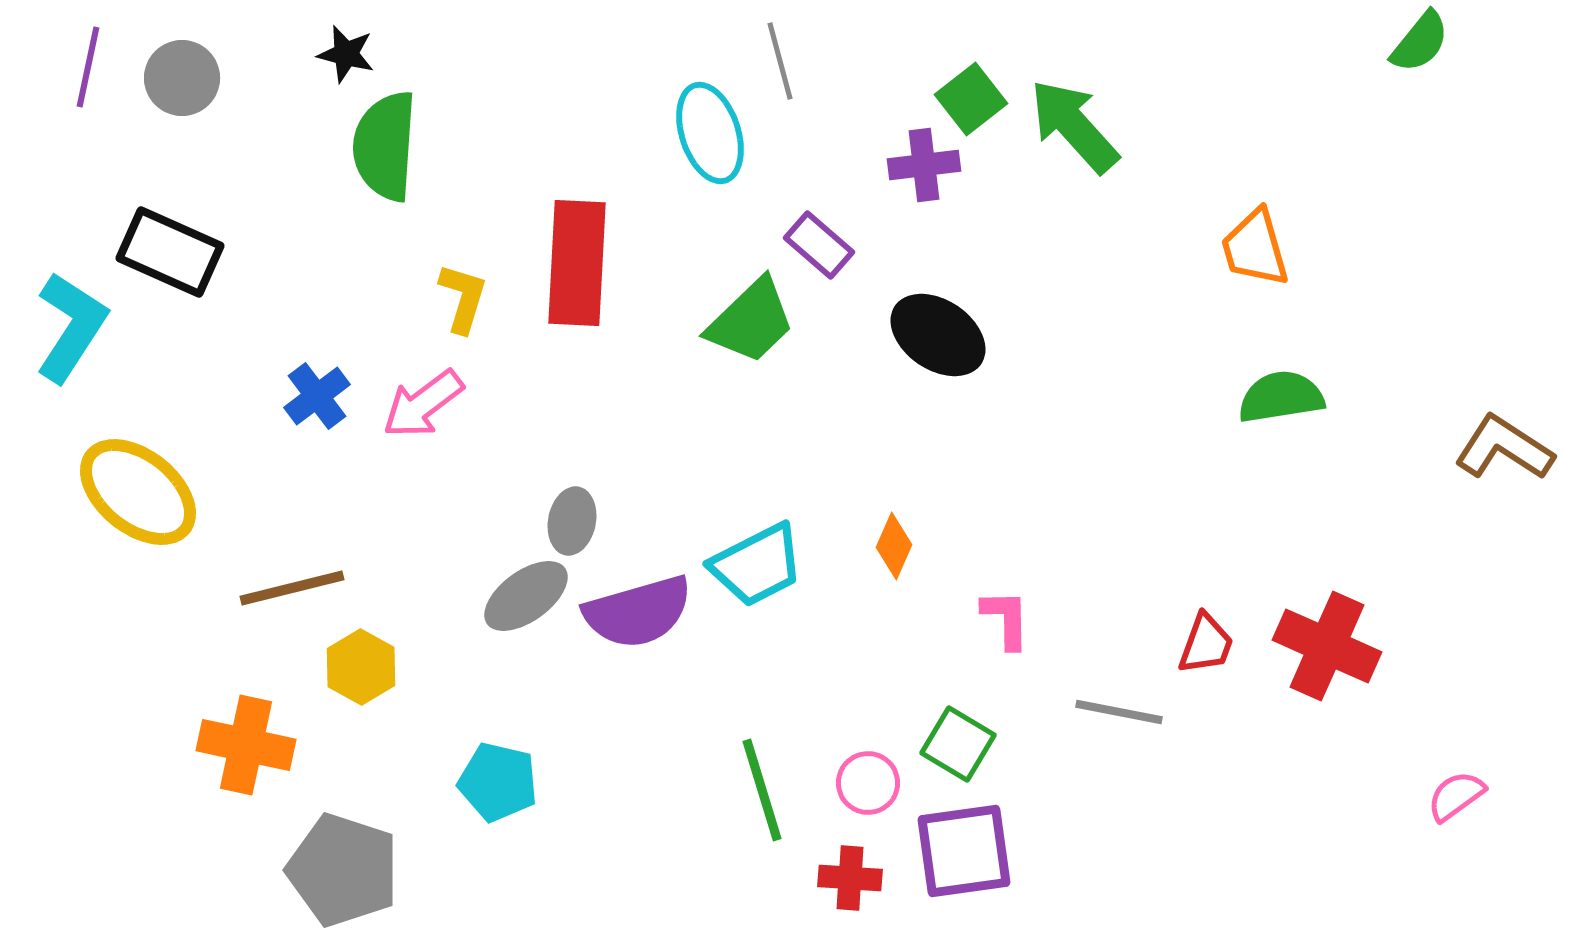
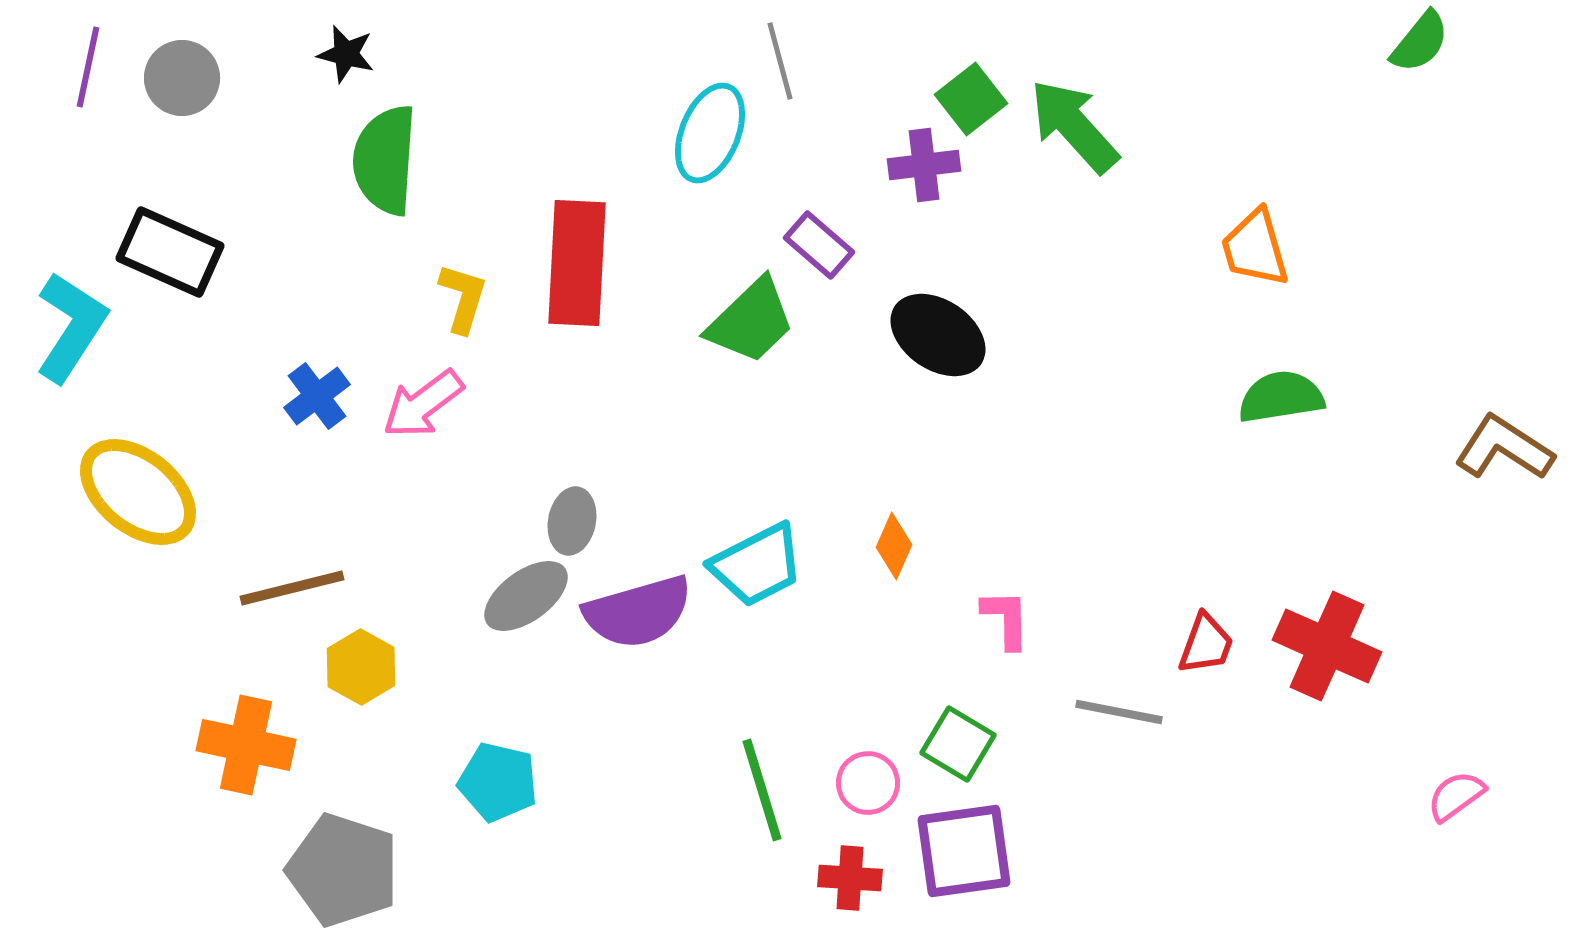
cyan ellipse at (710, 133): rotated 40 degrees clockwise
green semicircle at (385, 146): moved 14 px down
